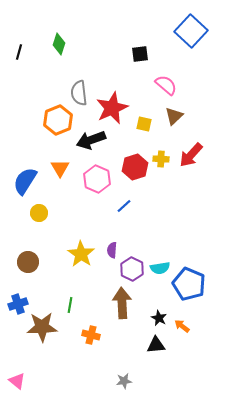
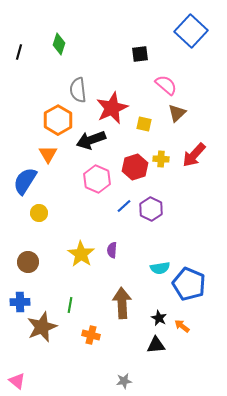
gray semicircle: moved 1 px left, 3 px up
brown triangle: moved 3 px right, 3 px up
orange hexagon: rotated 8 degrees counterclockwise
red arrow: moved 3 px right
orange triangle: moved 12 px left, 14 px up
purple hexagon: moved 19 px right, 60 px up
blue cross: moved 2 px right, 2 px up; rotated 18 degrees clockwise
brown star: rotated 20 degrees counterclockwise
